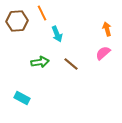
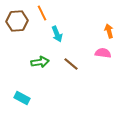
orange arrow: moved 2 px right, 2 px down
pink semicircle: rotated 49 degrees clockwise
